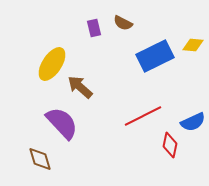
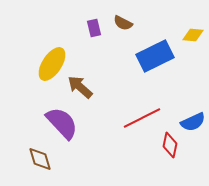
yellow diamond: moved 10 px up
red line: moved 1 px left, 2 px down
